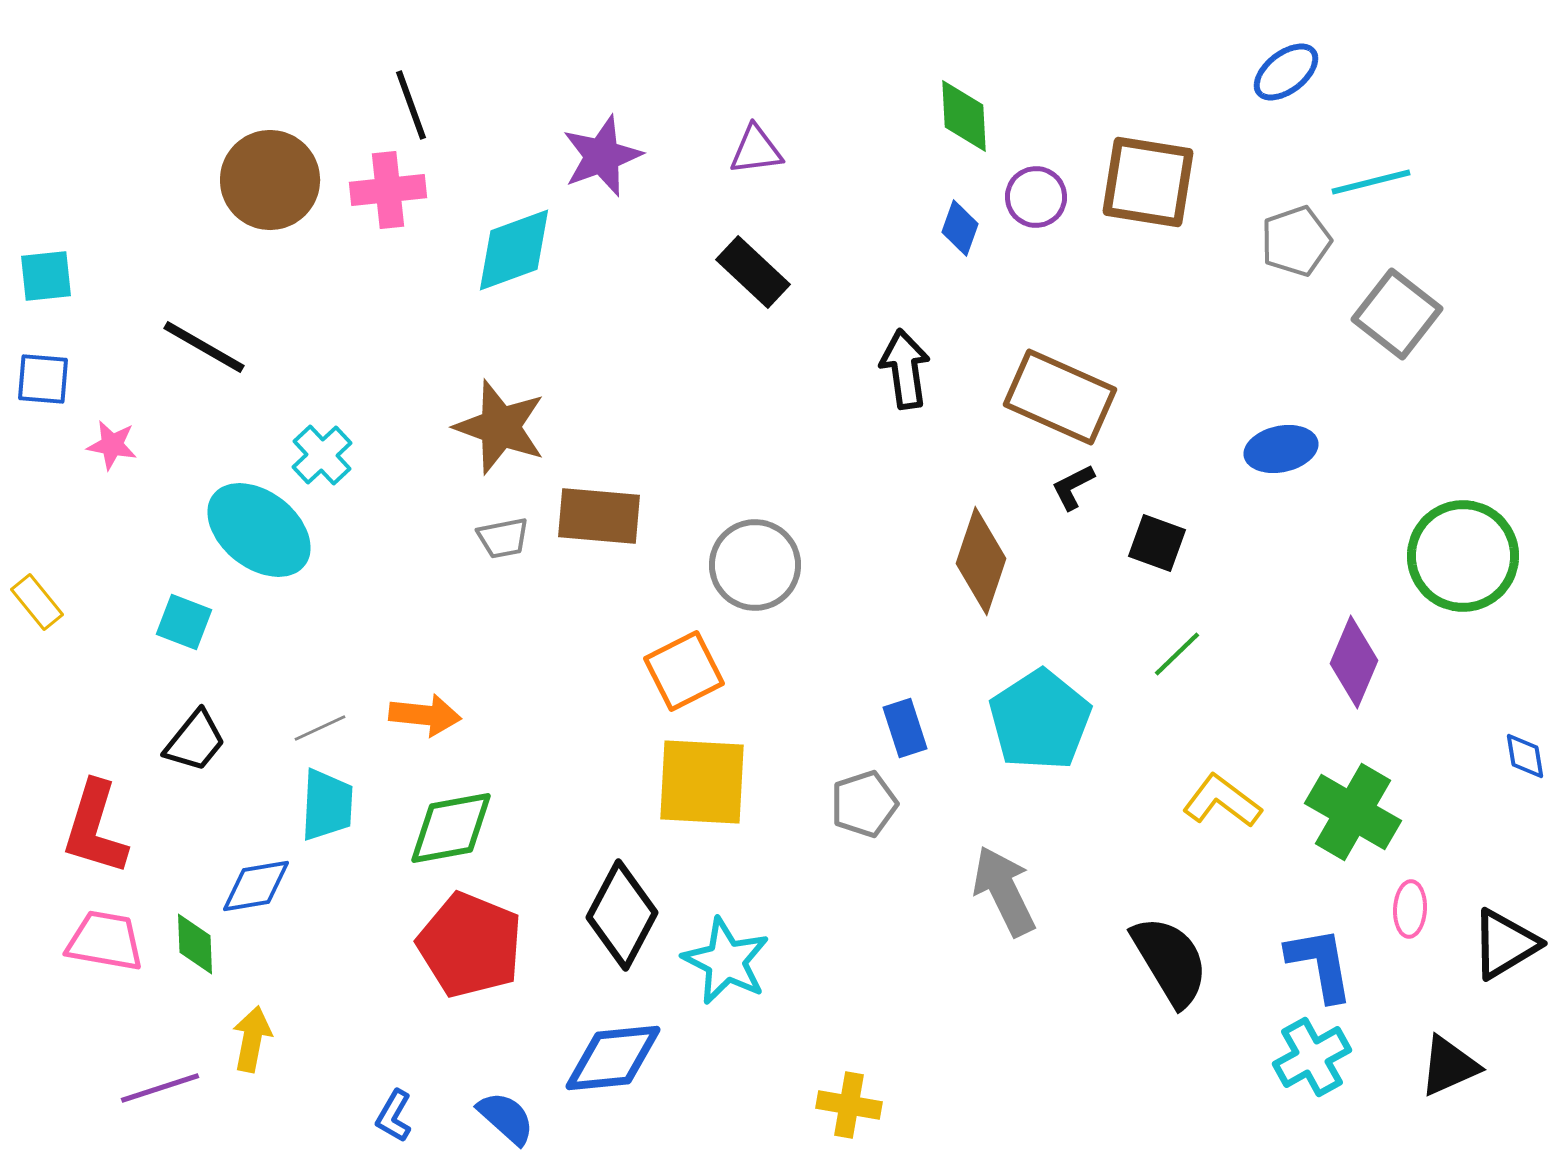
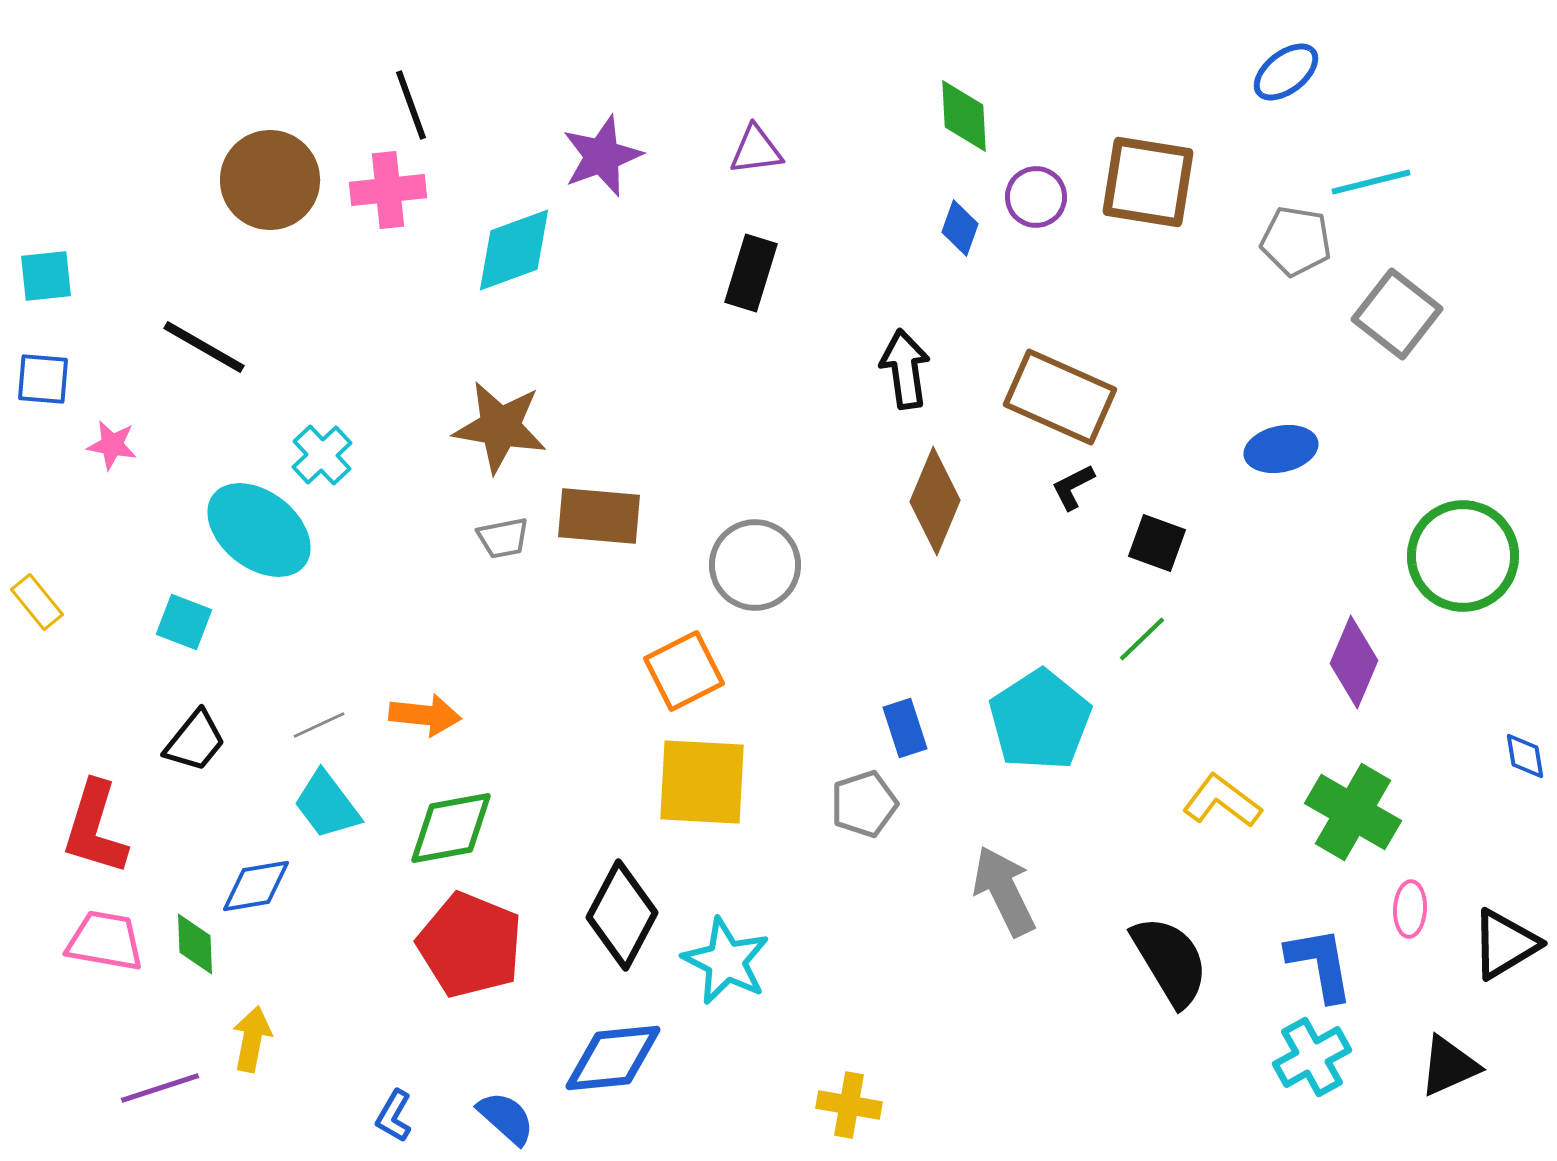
gray pentagon at (1296, 241): rotated 28 degrees clockwise
black rectangle at (753, 272): moved 2 px left, 1 px down; rotated 64 degrees clockwise
brown star at (500, 427): rotated 10 degrees counterclockwise
brown diamond at (981, 561): moved 46 px left, 60 px up; rotated 4 degrees clockwise
green line at (1177, 654): moved 35 px left, 15 px up
gray line at (320, 728): moved 1 px left, 3 px up
cyan trapezoid at (327, 805): rotated 140 degrees clockwise
